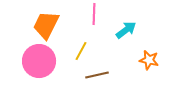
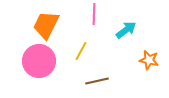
brown line: moved 6 px down
